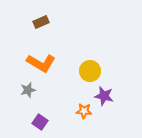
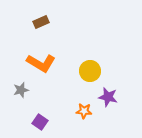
gray star: moved 7 px left
purple star: moved 4 px right, 1 px down
